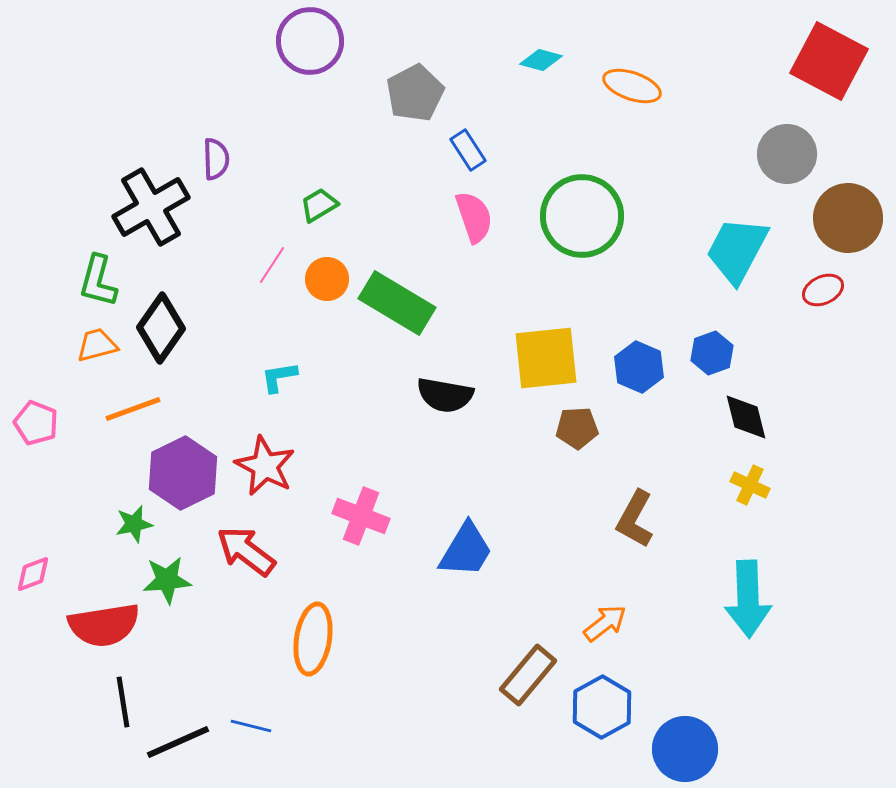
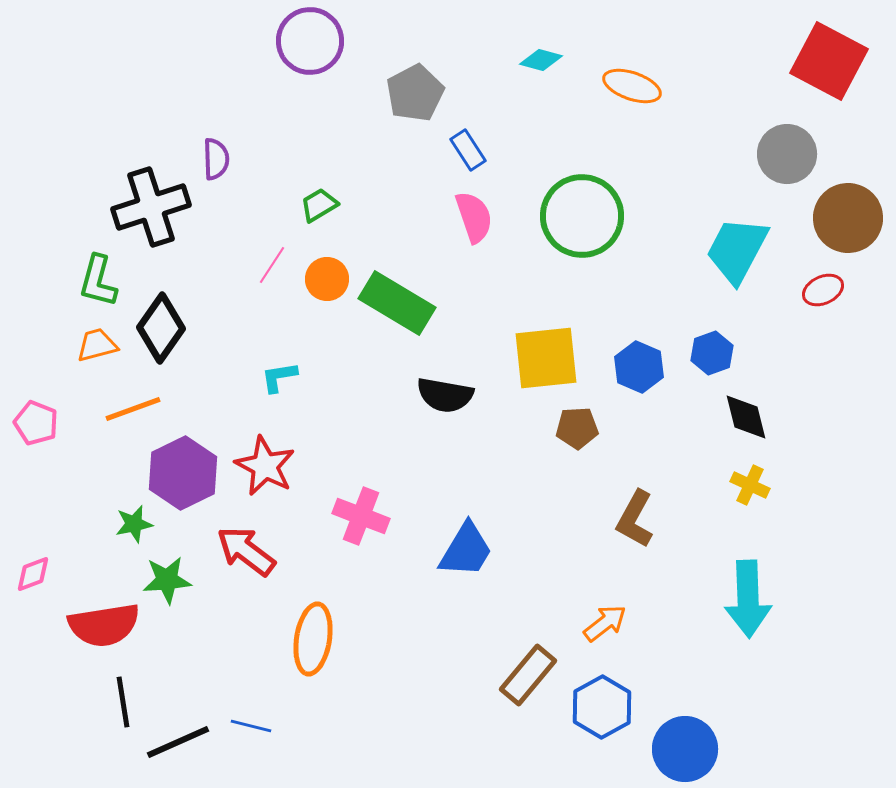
black cross at (151, 207): rotated 12 degrees clockwise
